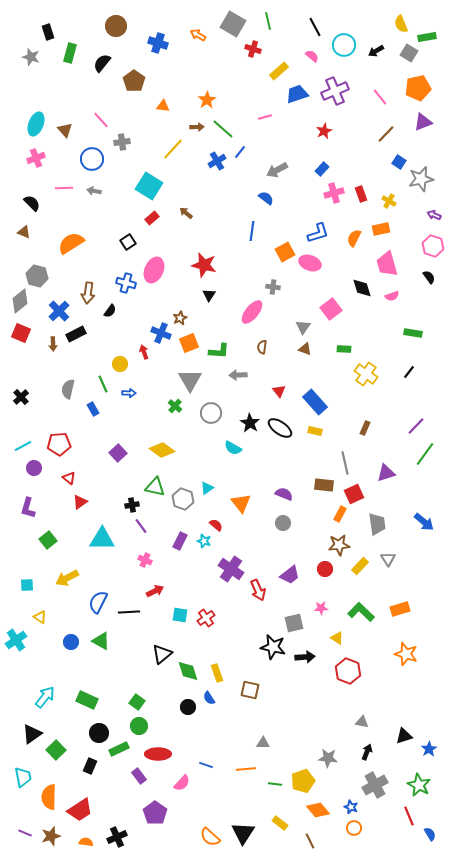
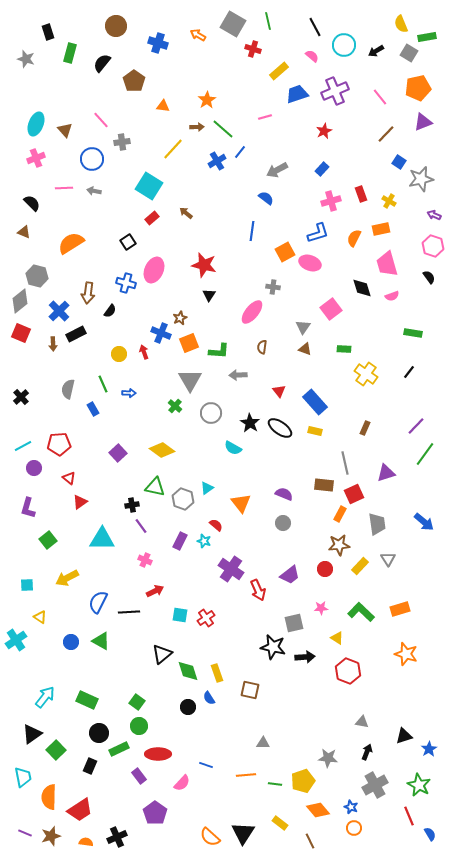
gray star at (31, 57): moved 5 px left, 2 px down
pink cross at (334, 193): moved 3 px left, 8 px down
yellow circle at (120, 364): moved 1 px left, 10 px up
orange line at (246, 769): moved 6 px down
